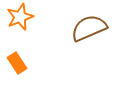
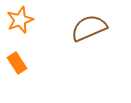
orange star: moved 3 px down
